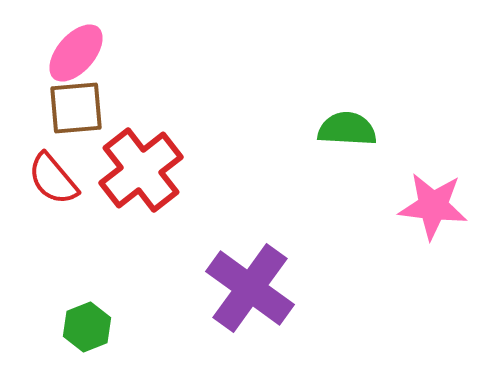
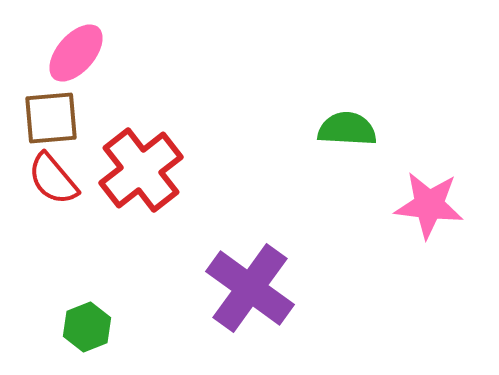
brown square: moved 25 px left, 10 px down
pink star: moved 4 px left, 1 px up
